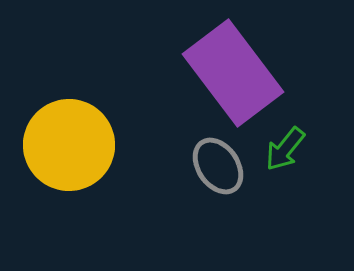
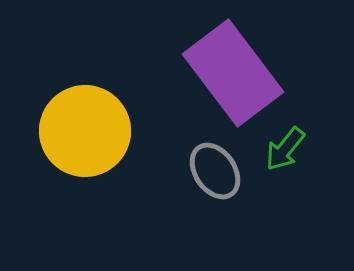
yellow circle: moved 16 px right, 14 px up
gray ellipse: moved 3 px left, 5 px down
